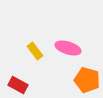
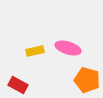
yellow rectangle: rotated 66 degrees counterclockwise
